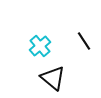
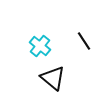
cyan cross: rotated 10 degrees counterclockwise
